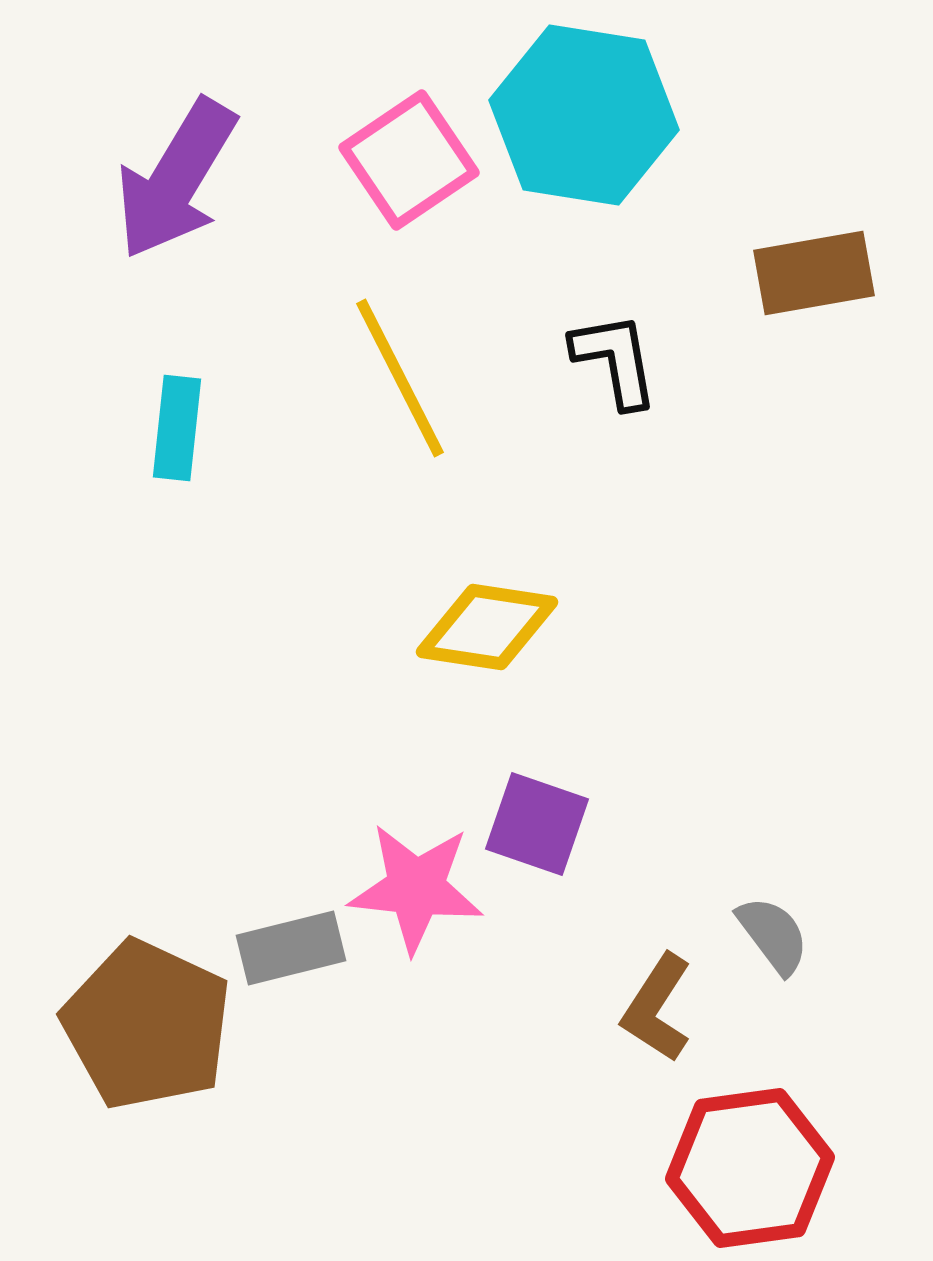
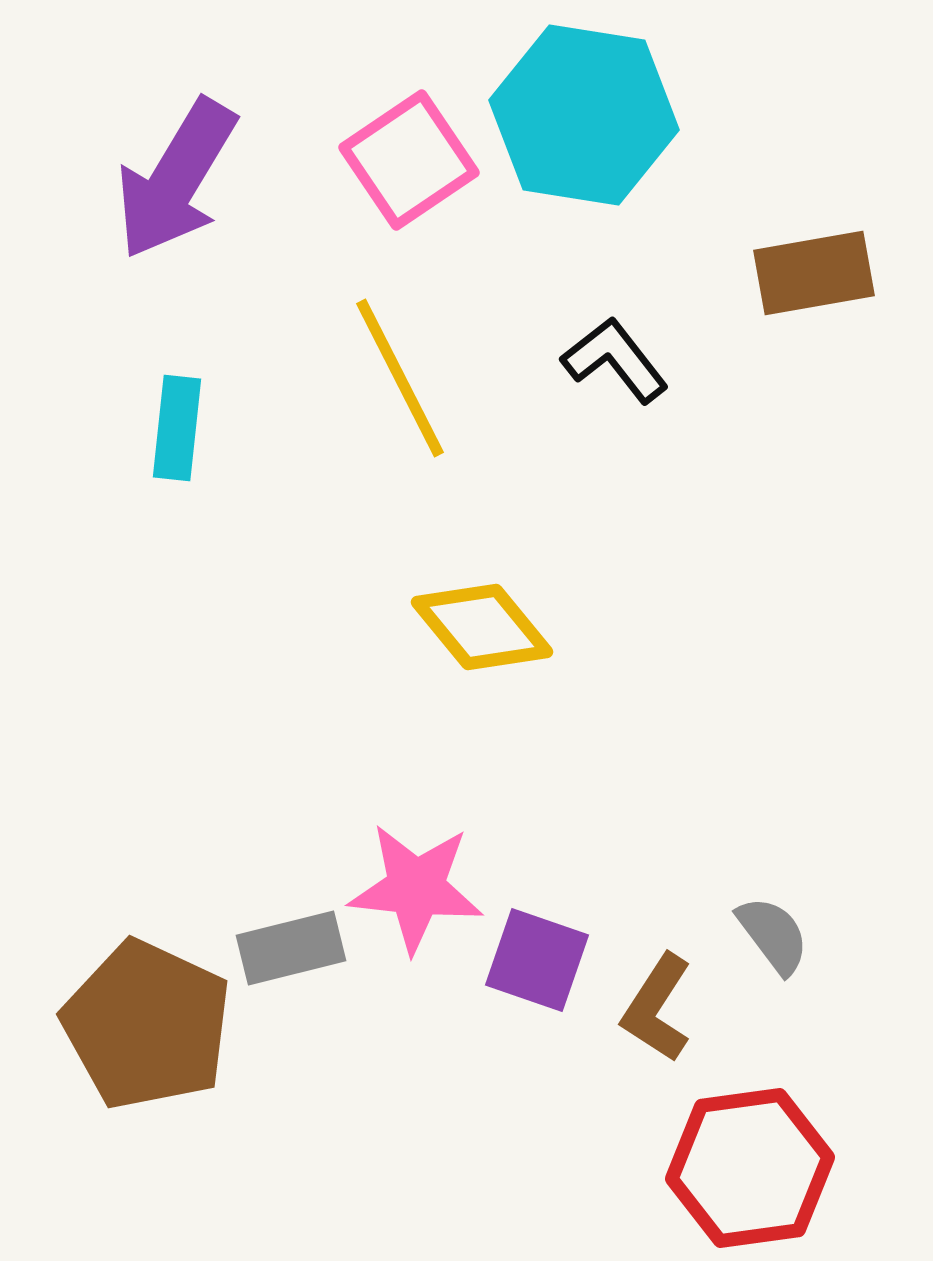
black L-shape: rotated 28 degrees counterclockwise
yellow diamond: moved 5 px left; rotated 42 degrees clockwise
purple square: moved 136 px down
